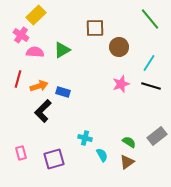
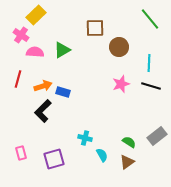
cyan line: rotated 30 degrees counterclockwise
orange arrow: moved 4 px right
